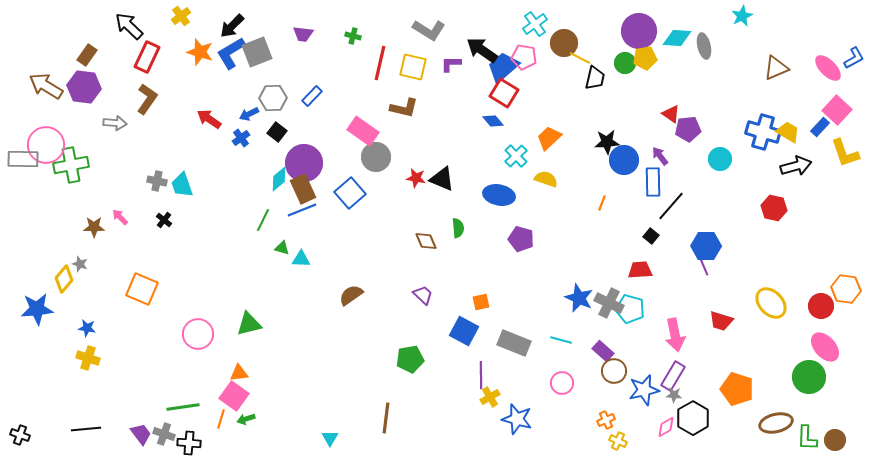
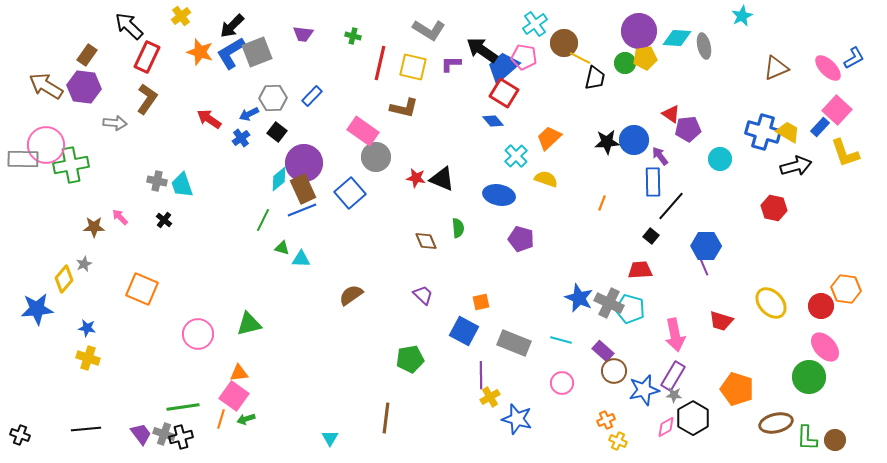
blue circle at (624, 160): moved 10 px right, 20 px up
gray star at (80, 264): moved 4 px right; rotated 28 degrees clockwise
black cross at (189, 443): moved 8 px left, 6 px up; rotated 20 degrees counterclockwise
